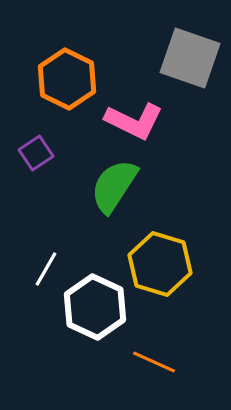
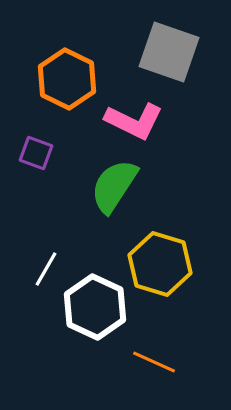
gray square: moved 21 px left, 6 px up
purple square: rotated 36 degrees counterclockwise
